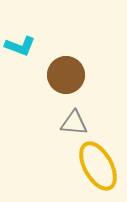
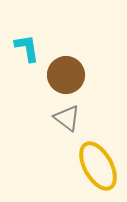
cyan L-shape: moved 7 px right, 2 px down; rotated 120 degrees counterclockwise
gray triangle: moved 7 px left, 5 px up; rotated 32 degrees clockwise
